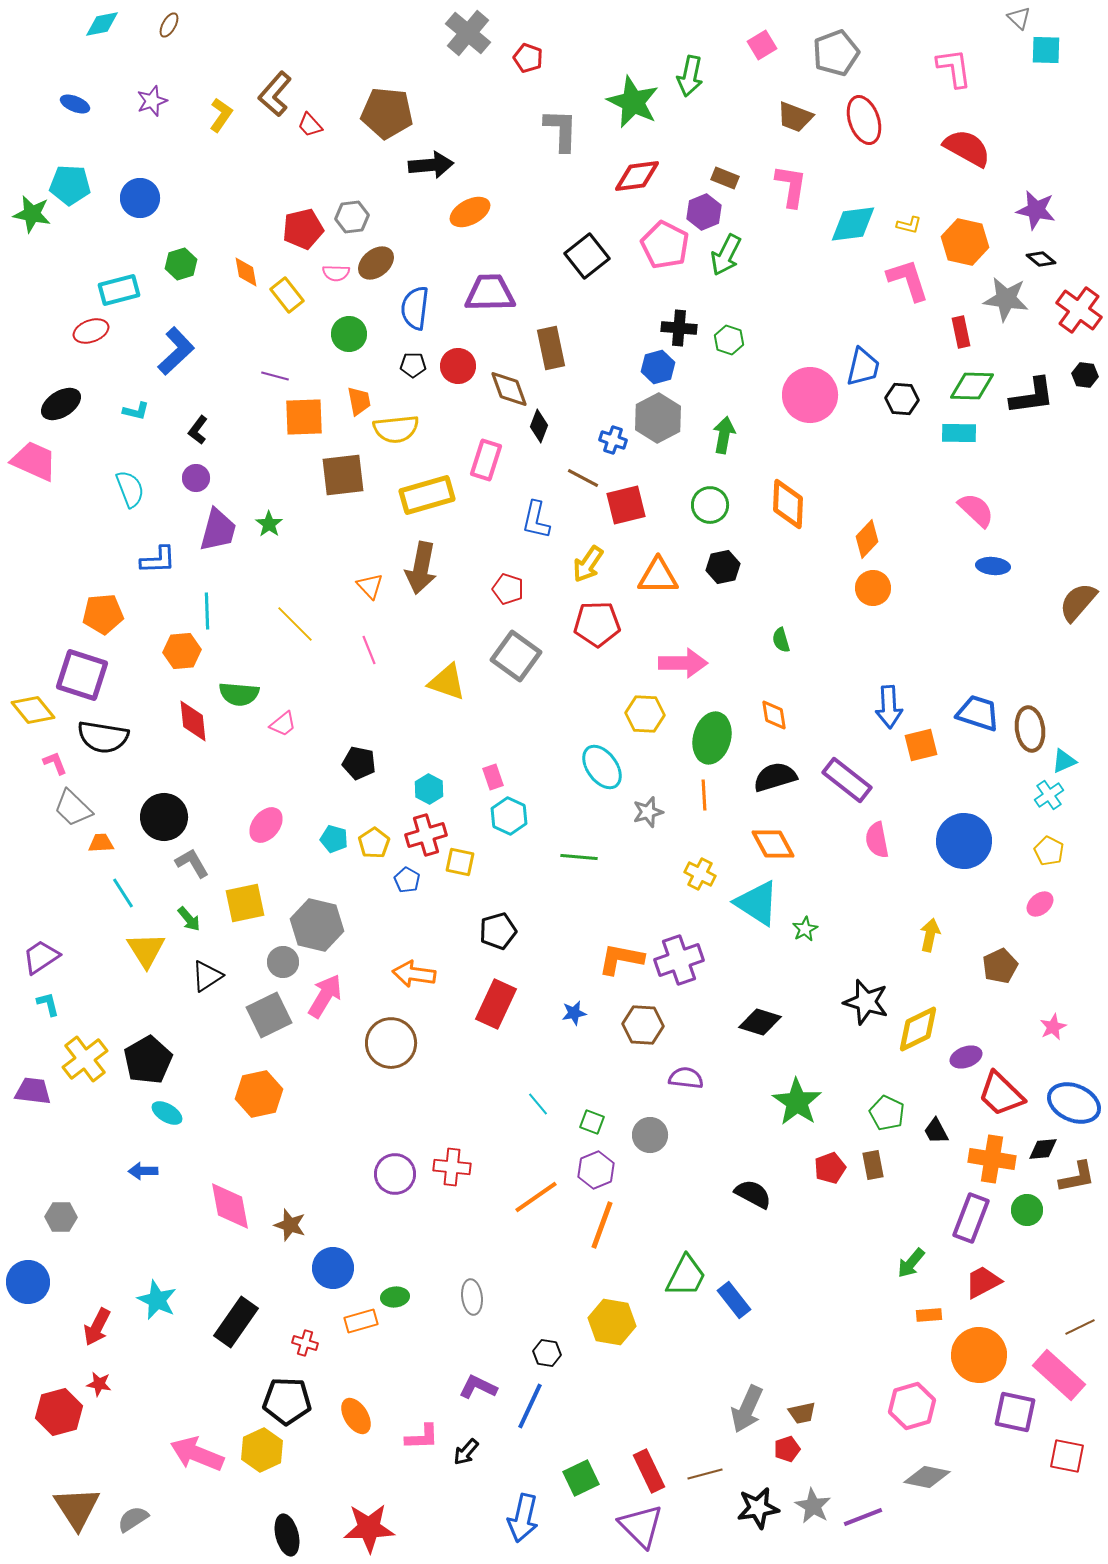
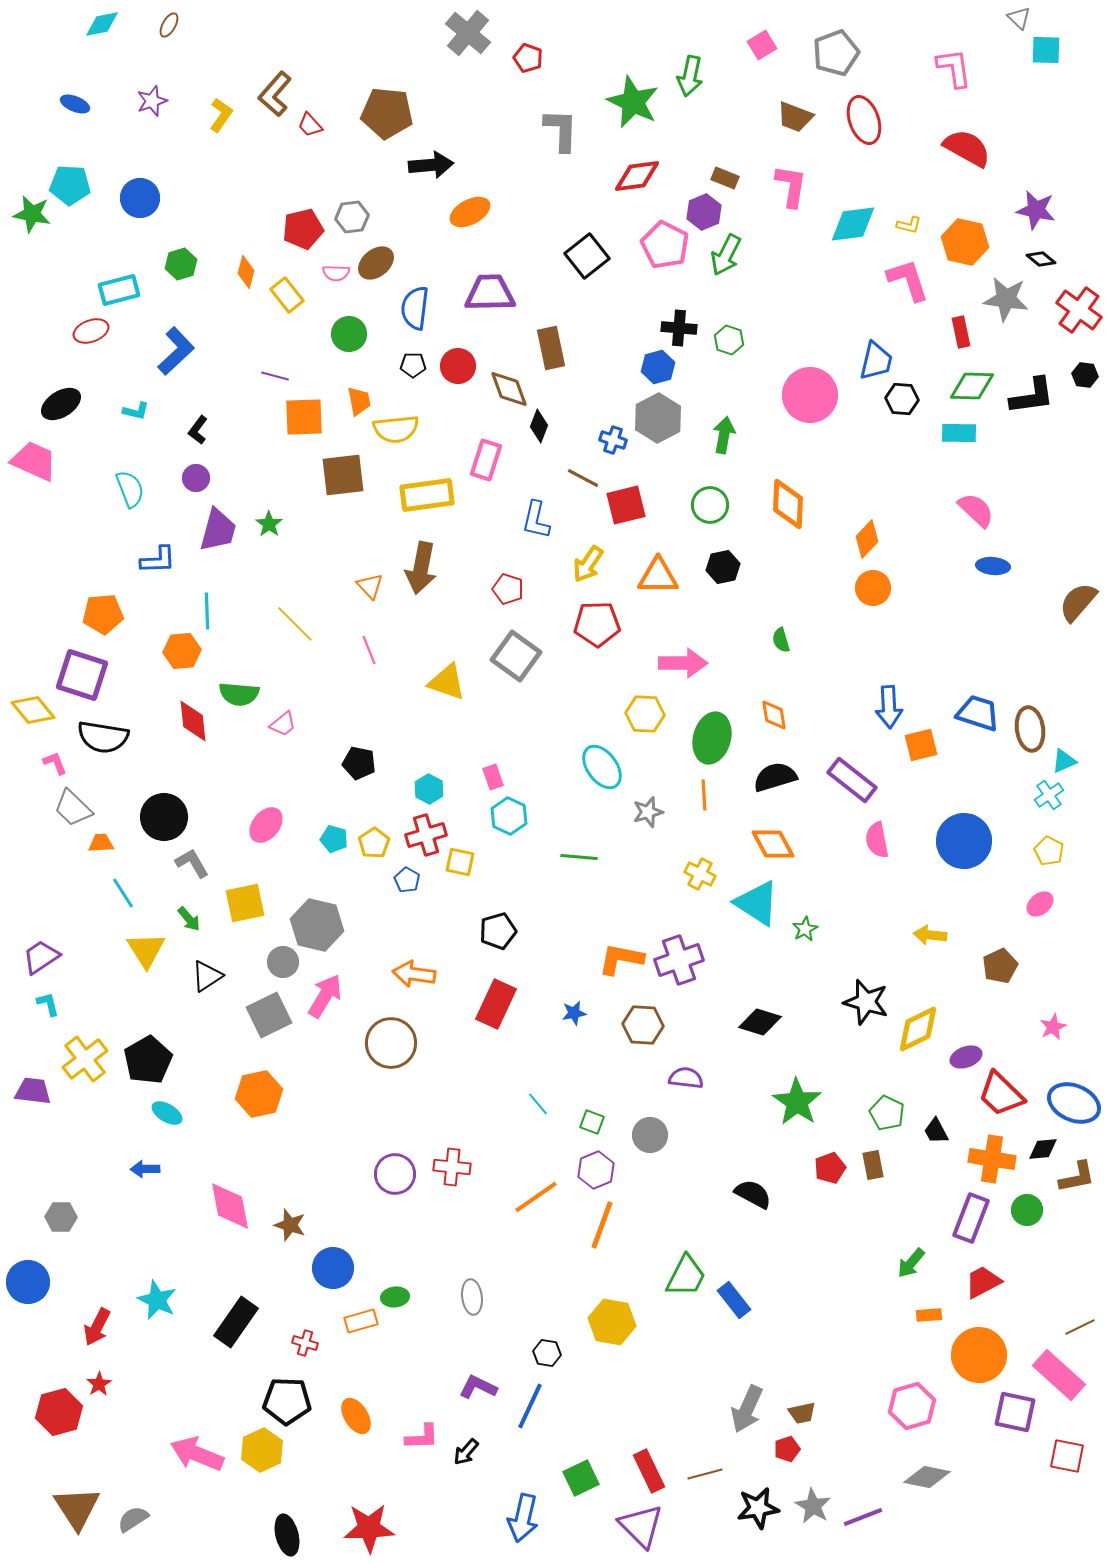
orange diamond at (246, 272): rotated 24 degrees clockwise
blue trapezoid at (863, 367): moved 13 px right, 6 px up
yellow rectangle at (427, 495): rotated 8 degrees clockwise
purple rectangle at (847, 780): moved 5 px right
yellow arrow at (930, 935): rotated 96 degrees counterclockwise
blue arrow at (143, 1171): moved 2 px right, 2 px up
red star at (99, 1384): rotated 30 degrees clockwise
